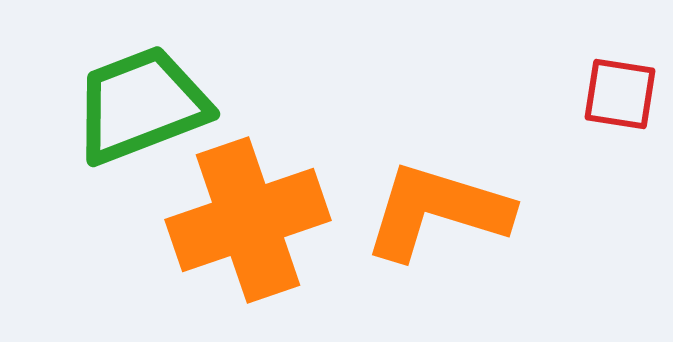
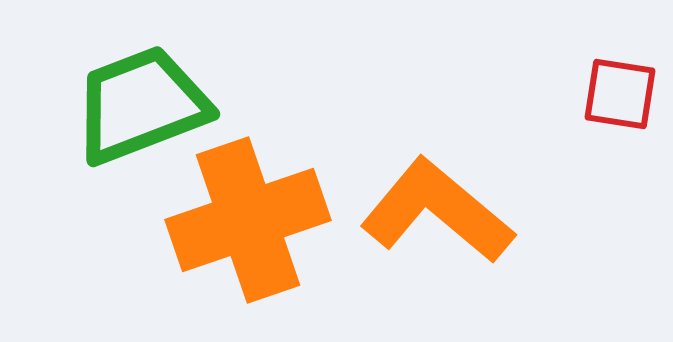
orange L-shape: rotated 23 degrees clockwise
